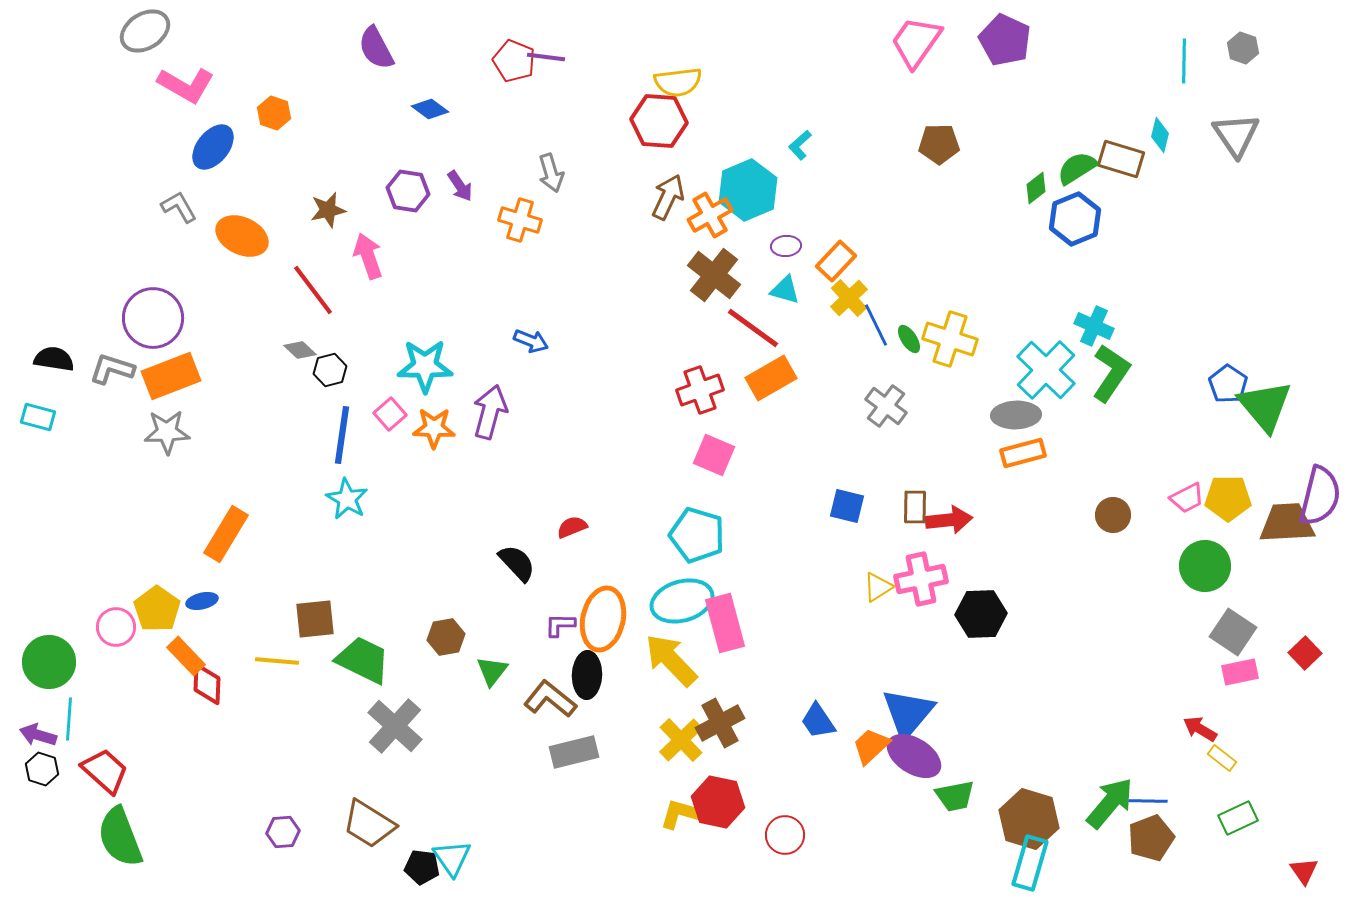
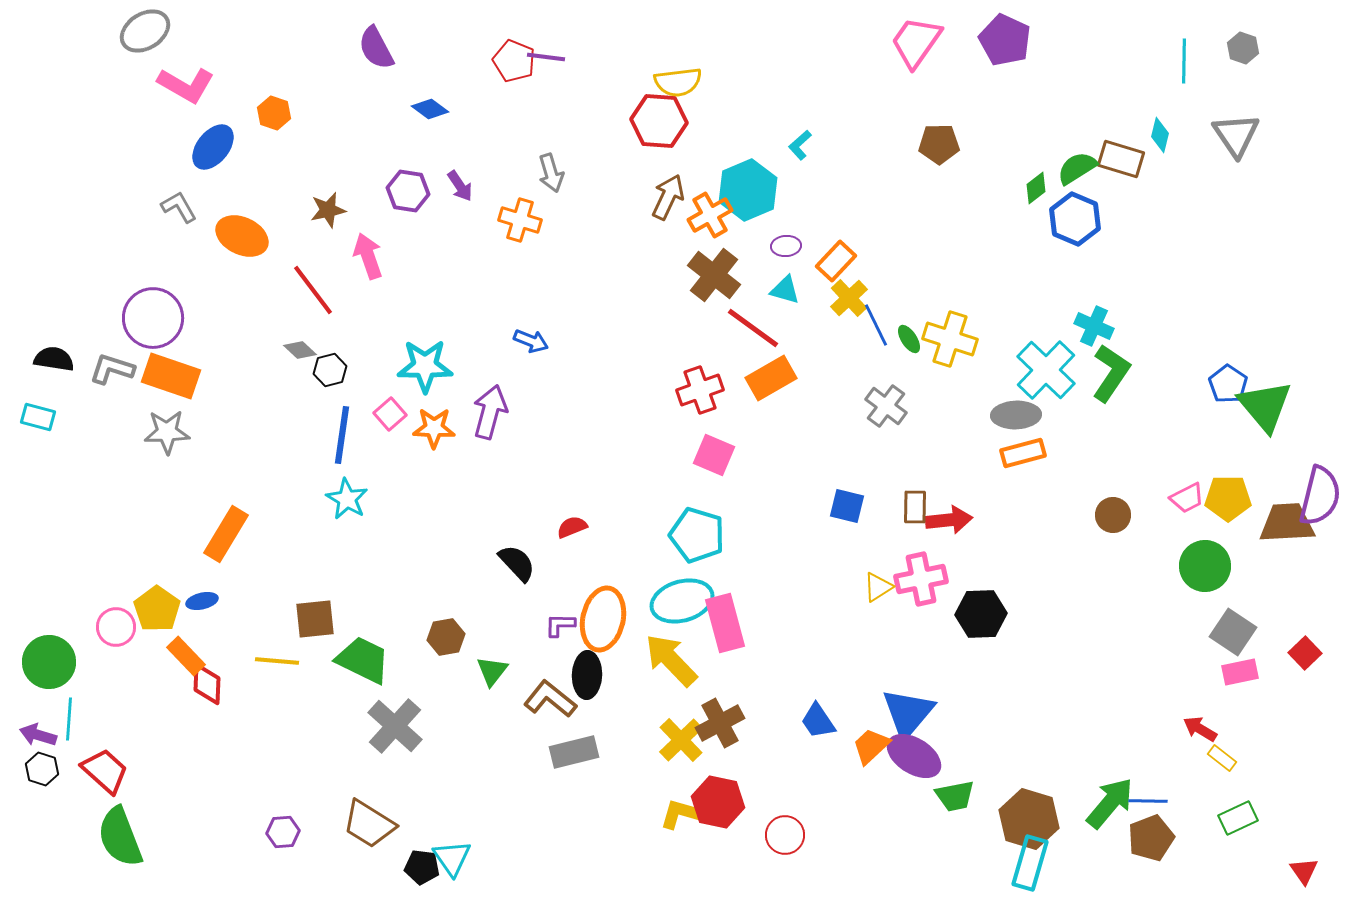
blue hexagon at (1075, 219): rotated 15 degrees counterclockwise
orange rectangle at (171, 376): rotated 40 degrees clockwise
